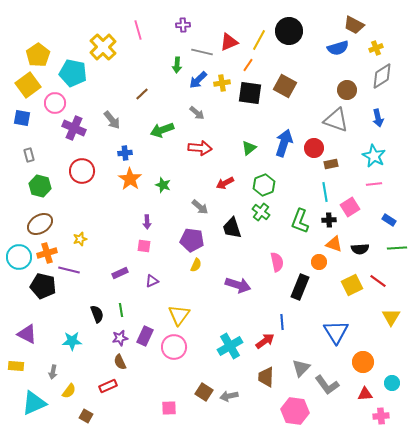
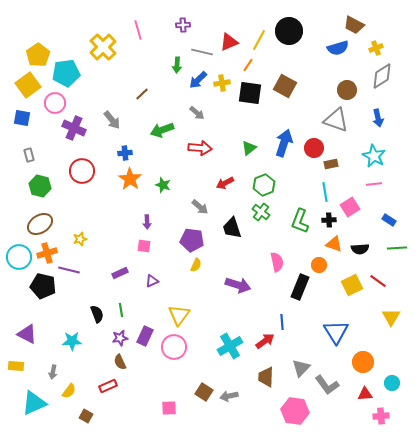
cyan pentagon at (73, 73): moved 7 px left; rotated 20 degrees counterclockwise
orange circle at (319, 262): moved 3 px down
